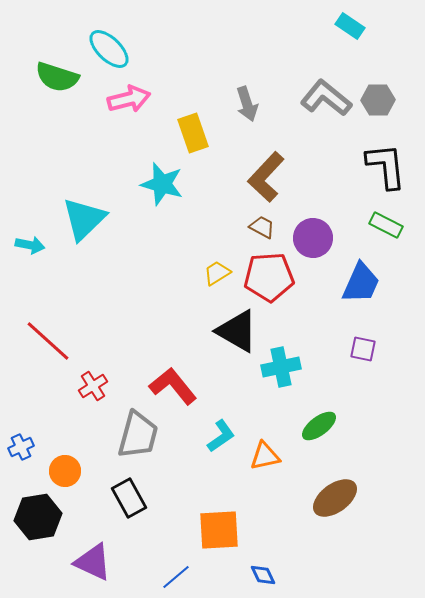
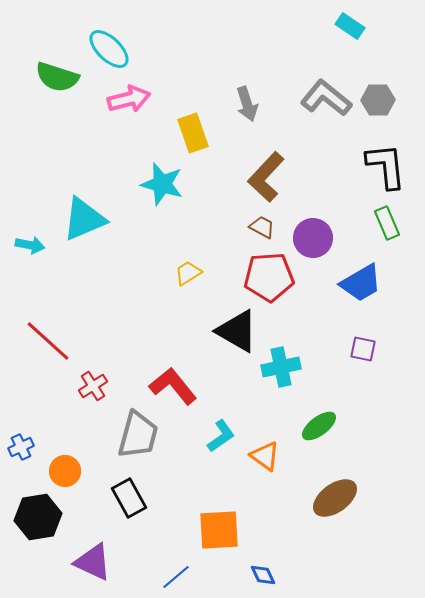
cyan triangle: rotated 21 degrees clockwise
green rectangle: moved 1 px right, 2 px up; rotated 40 degrees clockwise
yellow trapezoid: moved 29 px left
blue trapezoid: rotated 36 degrees clockwise
orange triangle: rotated 48 degrees clockwise
